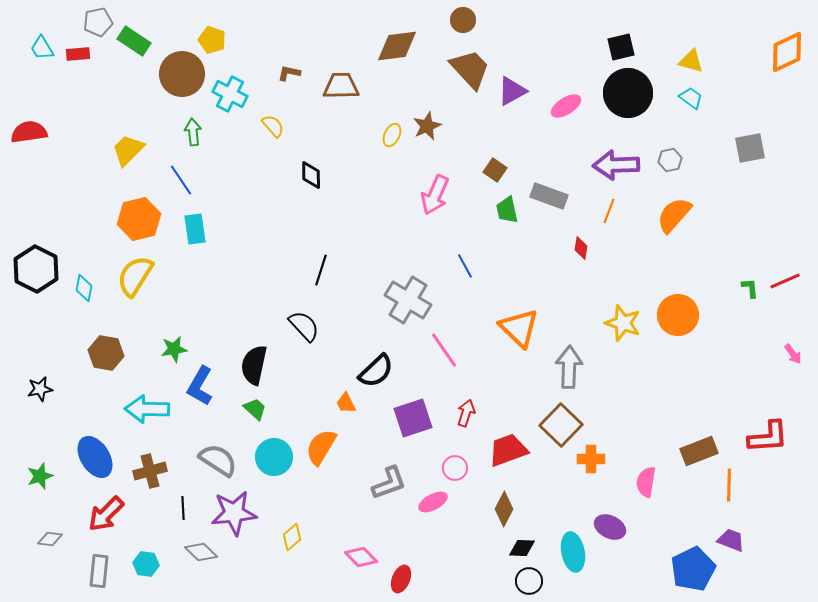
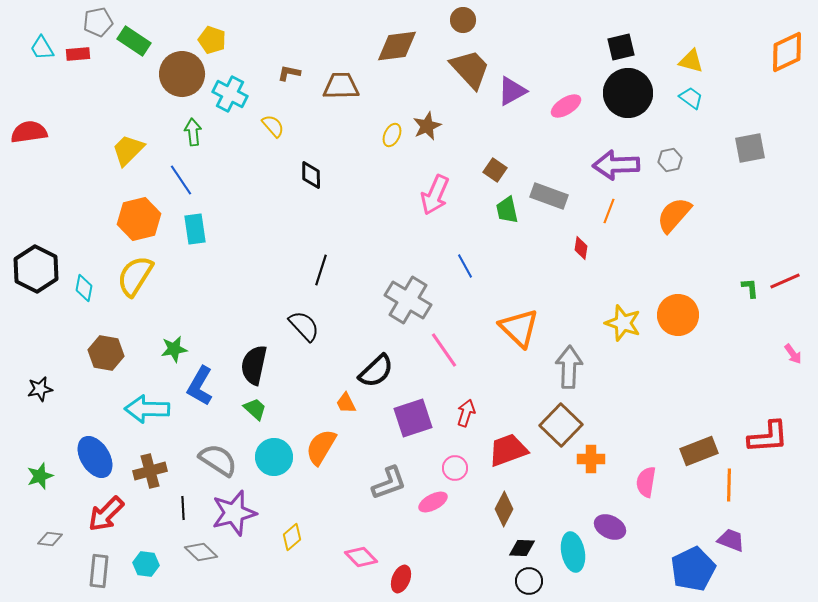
purple star at (234, 513): rotated 9 degrees counterclockwise
